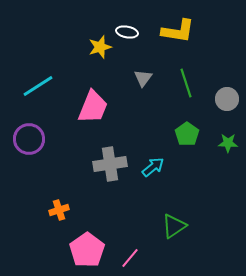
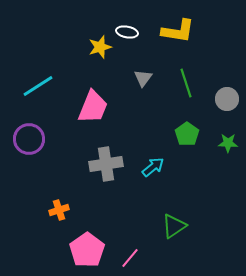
gray cross: moved 4 px left
